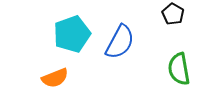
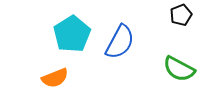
black pentagon: moved 8 px right, 1 px down; rotated 20 degrees clockwise
cyan pentagon: rotated 12 degrees counterclockwise
green semicircle: rotated 52 degrees counterclockwise
